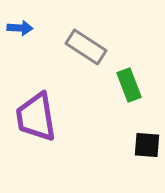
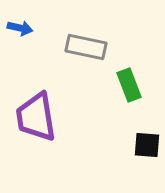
blue arrow: rotated 10 degrees clockwise
gray rectangle: rotated 21 degrees counterclockwise
